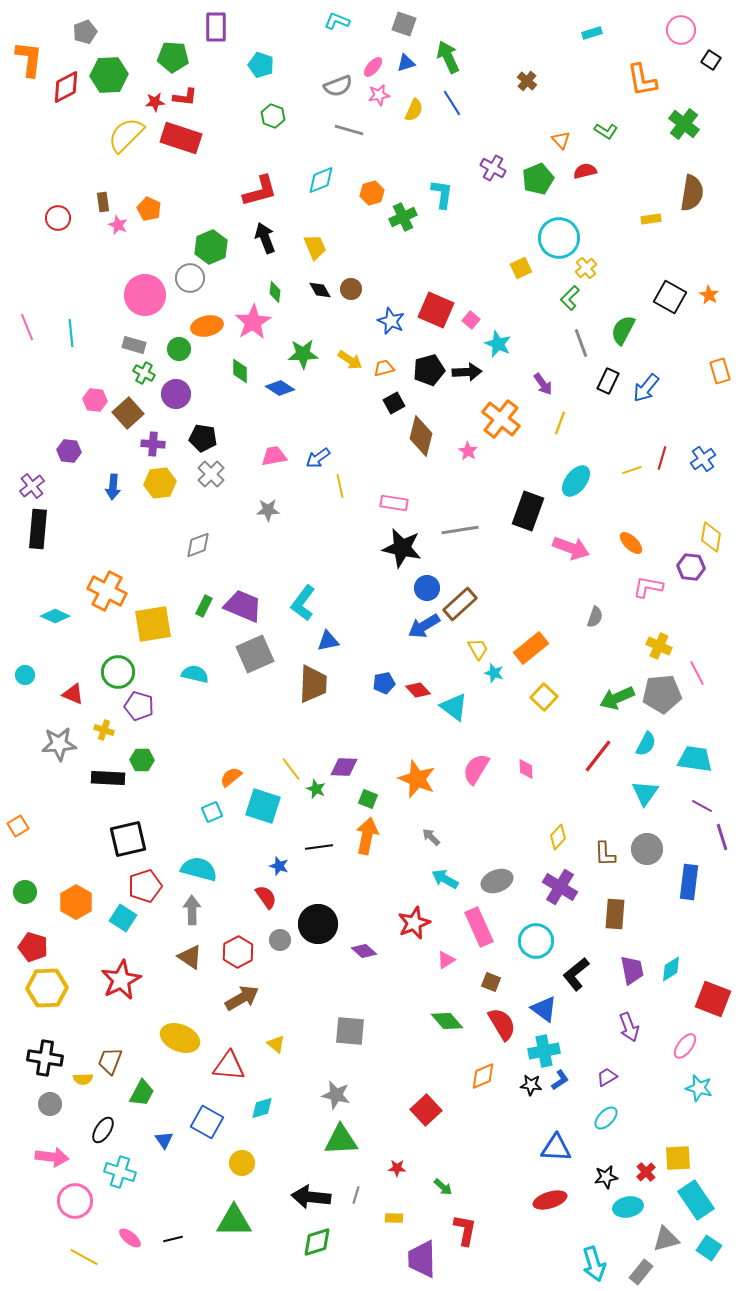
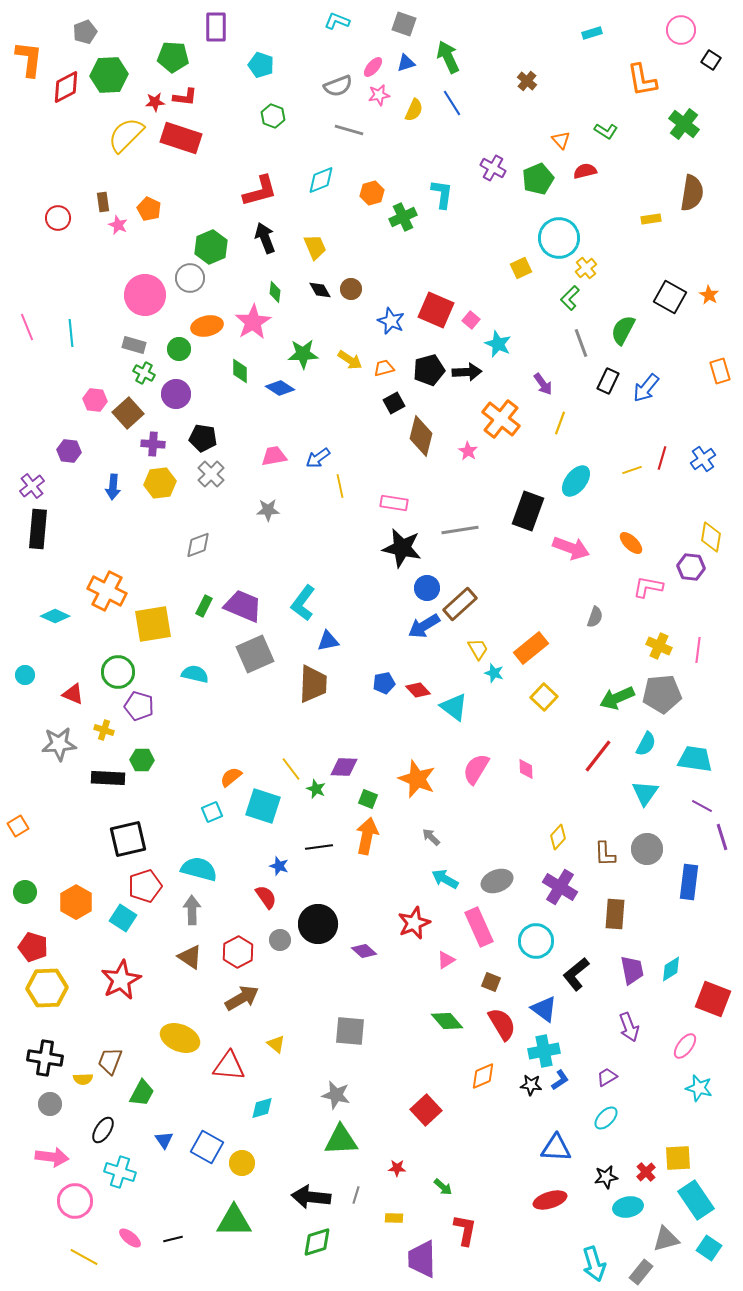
pink line at (697, 673): moved 1 px right, 23 px up; rotated 35 degrees clockwise
blue square at (207, 1122): moved 25 px down
